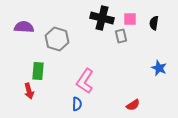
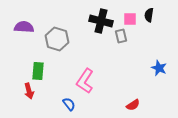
black cross: moved 1 px left, 3 px down
black semicircle: moved 5 px left, 8 px up
blue semicircle: moved 8 px left; rotated 40 degrees counterclockwise
